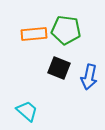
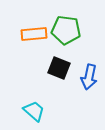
cyan trapezoid: moved 7 px right
